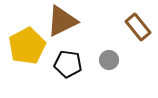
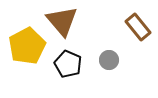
brown triangle: rotated 44 degrees counterclockwise
black pentagon: rotated 16 degrees clockwise
